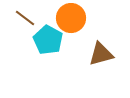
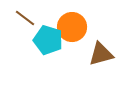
orange circle: moved 1 px right, 9 px down
cyan pentagon: rotated 12 degrees counterclockwise
